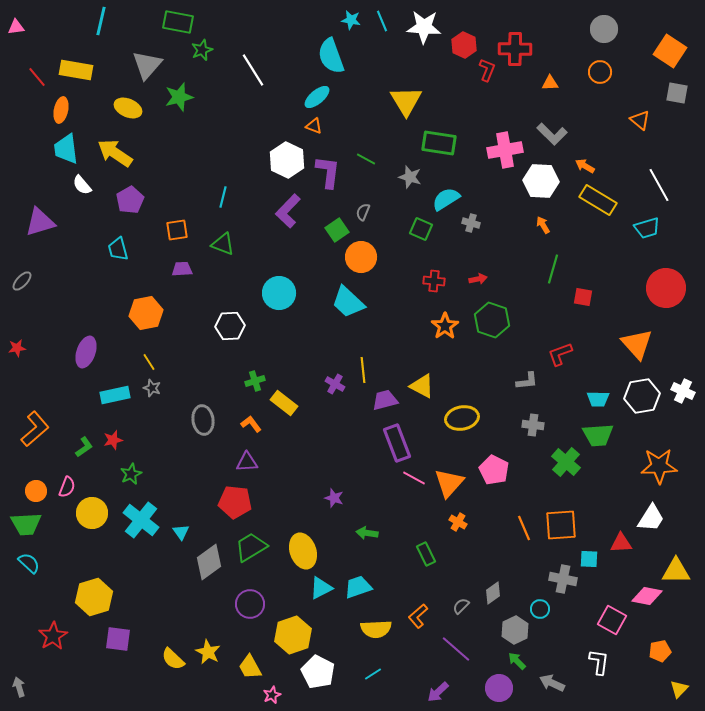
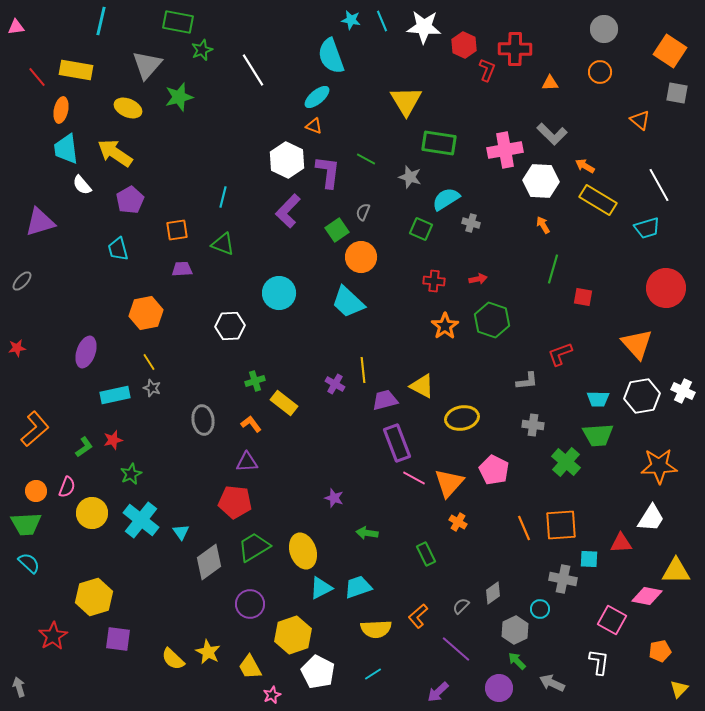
green trapezoid at (251, 547): moved 3 px right
